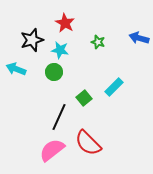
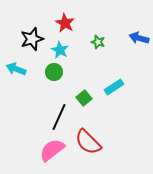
black star: moved 1 px up
cyan star: rotated 18 degrees clockwise
cyan rectangle: rotated 12 degrees clockwise
red semicircle: moved 1 px up
